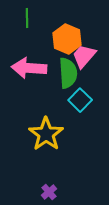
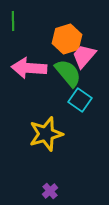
green line: moved 14 px left, 3 px down
orange hexagon: rotated 20 degrees clockwise
green semicircle: rotated 36 degrees counterclockwise
cyan square: rotated 10 degrees counterclockwise
yellow star: rotated 20 degrees clockwise
purple cross: moved 1 px right, 1 px up
